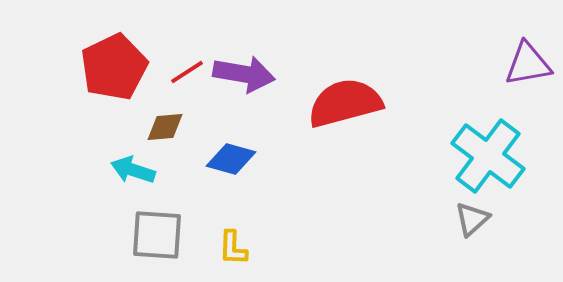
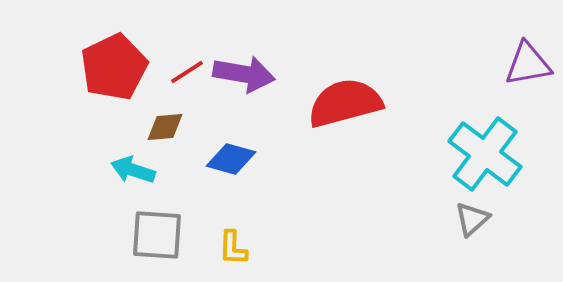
cyan cross: moved 3 px left, 2 px up
